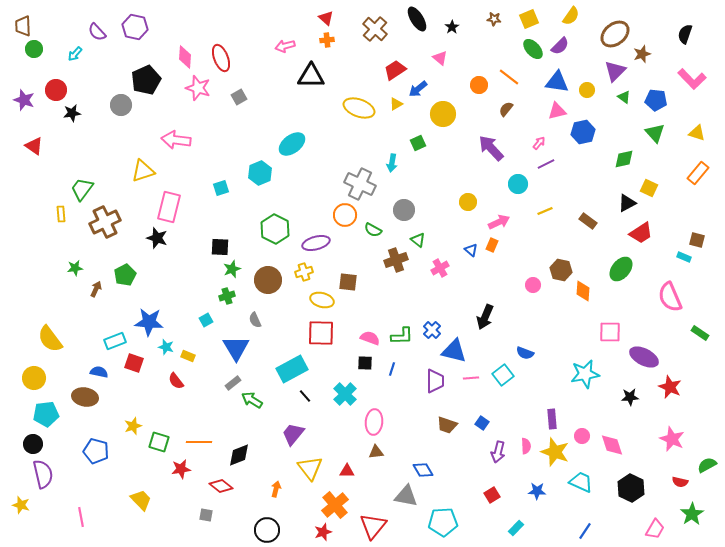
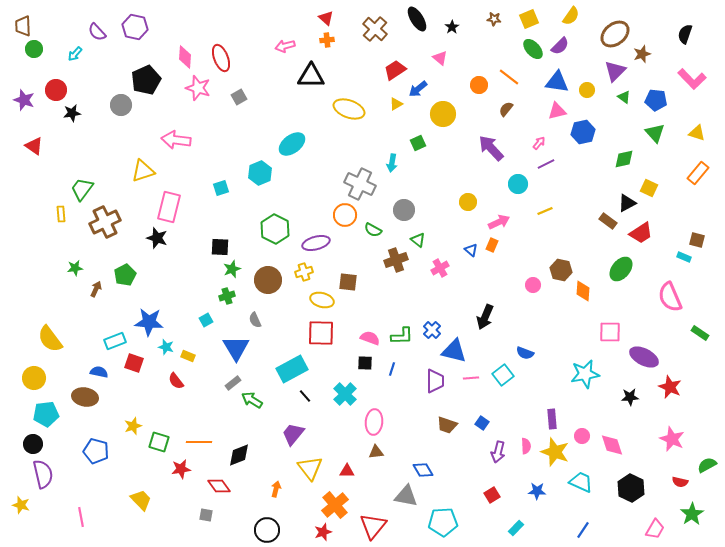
yellow ellipse at (359, 108): moved 10 px left, 1 px down
brown rectangle at (588, 221): moved 20 px right
red diamond at (221, 486): moved 2 px left; rotated 15 degrees clockwise
blue line at (585, 531): moved 2 px left, 1 px up
